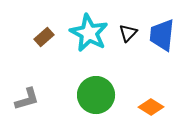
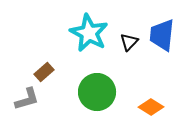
black triangle: moved 1 px right, 9 px down
brown rectangle: moved 35 px down
green circle: moved 1 px right, 3 px up
